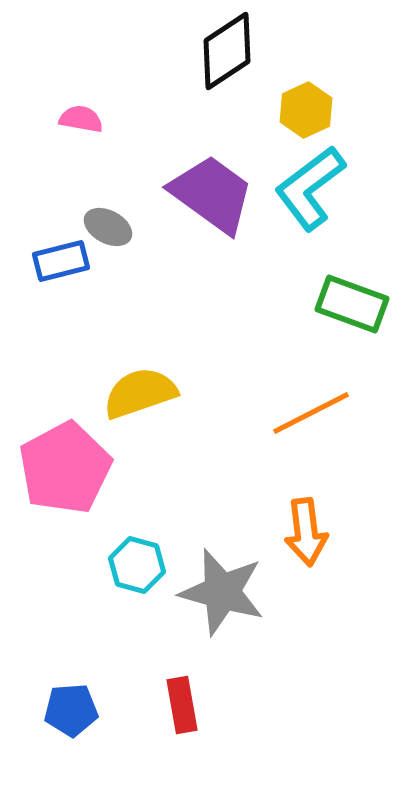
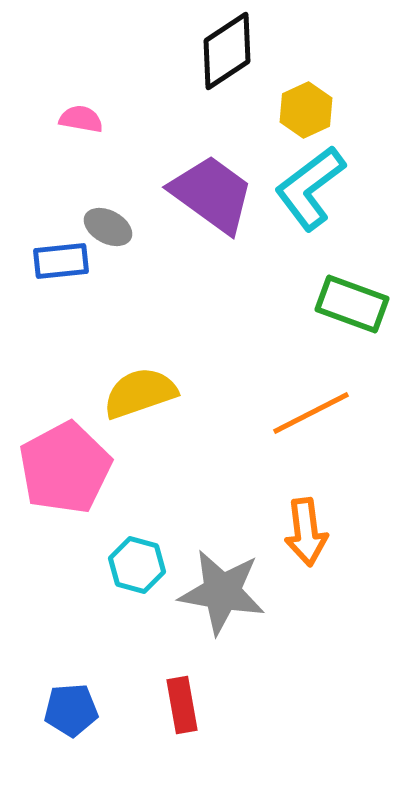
blue rectangle: rotated 8 degrees clockwise
gray star: rotated 6 degrees counterclockwise
